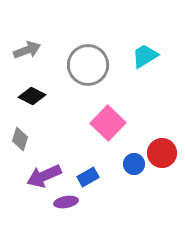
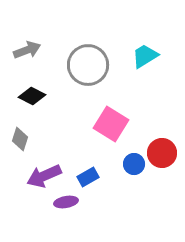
pink square: moved 3 px right, 1 px down; rotated 12 degrees counterclockwise
